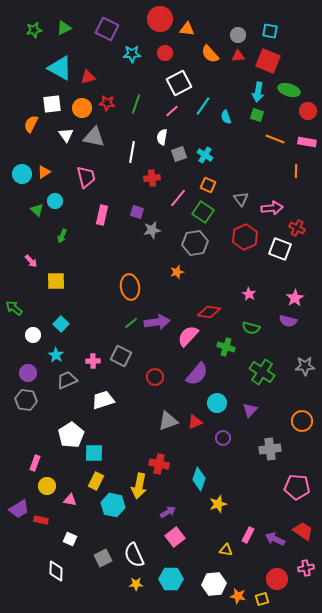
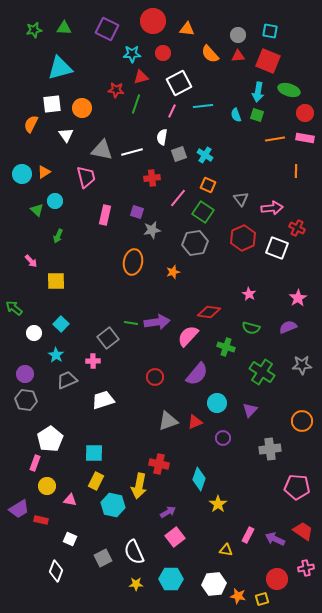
red circle at (160, 19): moved 7 px left, 2 px down
green triangle at (64, 28): rotated 28 degrees clockwise
red circle at (165, 53): moved 2 px left
cyan triangle at (60, 68): rotated 44 degrees counterclockwise
red triangle at (88, 77): moved 53 px right
red star at (107, 103): moved 9 px right, 13 px up
cyan line at (203, 106): rotated 48 degrees clockwise
pink line at (172, 111): rotated 24 degrees counterclockwise
red circle at (308, 111): moved 3 px left, 2 px down
cyan semicircle at (226, 117): moved 10 px right, 2 px up
gray triangle at (94, 137): moved 8 px right, 13 px down
orange line at (275, 139): rotated 30 degrees counterclockwise
pink rectangle at (307, 142): moved 2 px left, 4 px up
white line at (132, 152): rotated 65 degrees clockwise
pink rectangle at (102, 215): moved 3 px right
green arrow at (62, 236): moved 4 px left
red hexagon at (245, 237): moved 2 px left, 1 px down
white square at (280, 249): moved 3 px left, 1 px up
orange star at (177, 272): moved 4 px left
orange ellipse at (130, 287): moved 3 px right, 25 px up; rotated 20 degrees clockwise
pink star at (295, 298): moved 3 px right
purple semicircle at (288, 321): moved 6 px down; rotated 144 degrees clockwise
green line at (131, 323): rotated 48 degrees clockwise
white circle at (33, 335): moved 1 px right, 2 px up
gray square at (121, 356): moved 13 px left, 18 px up; rotated 25 degrees clockwise
gray star at (305, 366): moved 3 px left, 1 px up
purple circle at (28, 373): moved 3 px left, 1 px down
white pentagon at (71, 435): moved 21 px left, 4 px down
yellow star at (218, 504): rotated 18 degrees counterclockwise
white semicircle at (134, 555): moved 3 px up
white diamond at (56, 571): rotated 20 degrees clockwise
